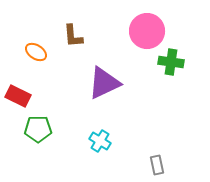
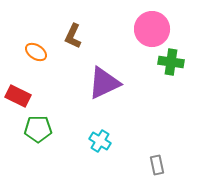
pink circle: moved 5 px right, 2 px up
brown L-shape: rotated 30 degrees clockwise
